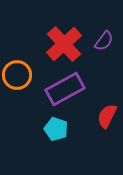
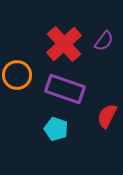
purple rectangle: rotated 48 degrees clockwise
